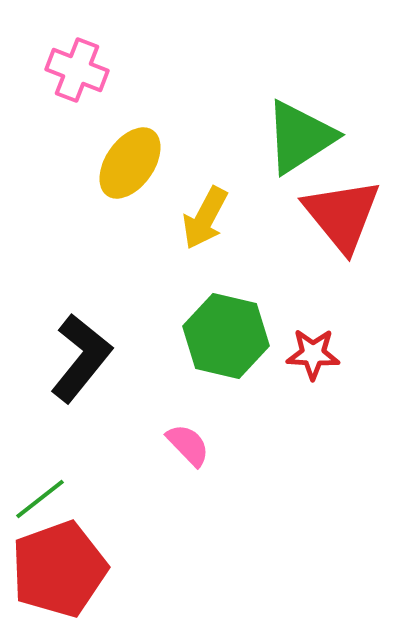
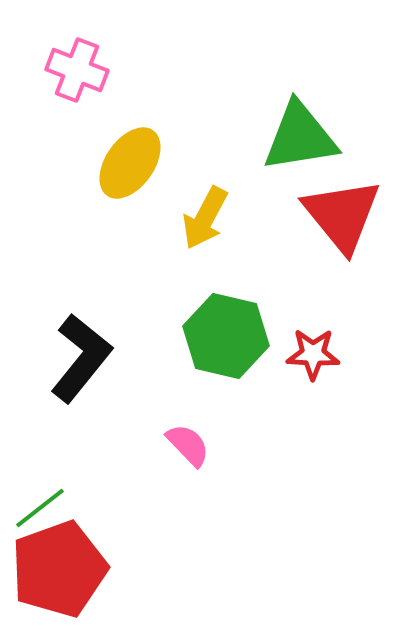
green triangle: rotated 24 degrees clockwise
green line: moved 9 px down
